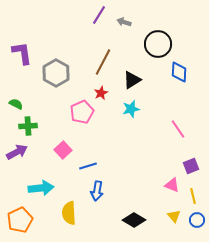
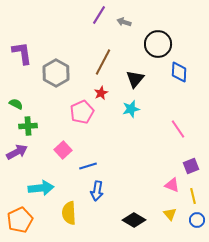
black triangle: moved 3 px right, 1 px up; rotated 18 degrees counterclockwise
yellow triangle: moved 4 px left, 2 px up
